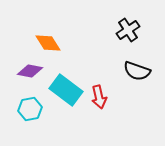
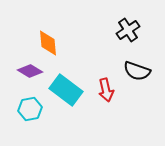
orange diamond: rotated 28 degrees clockwise
purple diamond: rotated 20 degrees clockwise
red arrow: moved 7 px right, 7 px up
